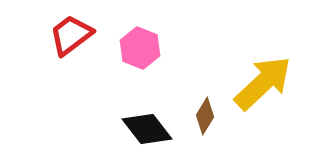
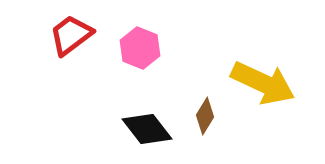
yellow arrow: rotated 68 degrees clockwise
